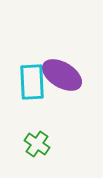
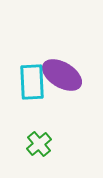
green cross: moved 2 px right; rotated 15 degrees clockwise
